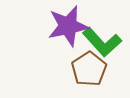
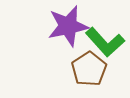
green L-shape: moved 3 px right
